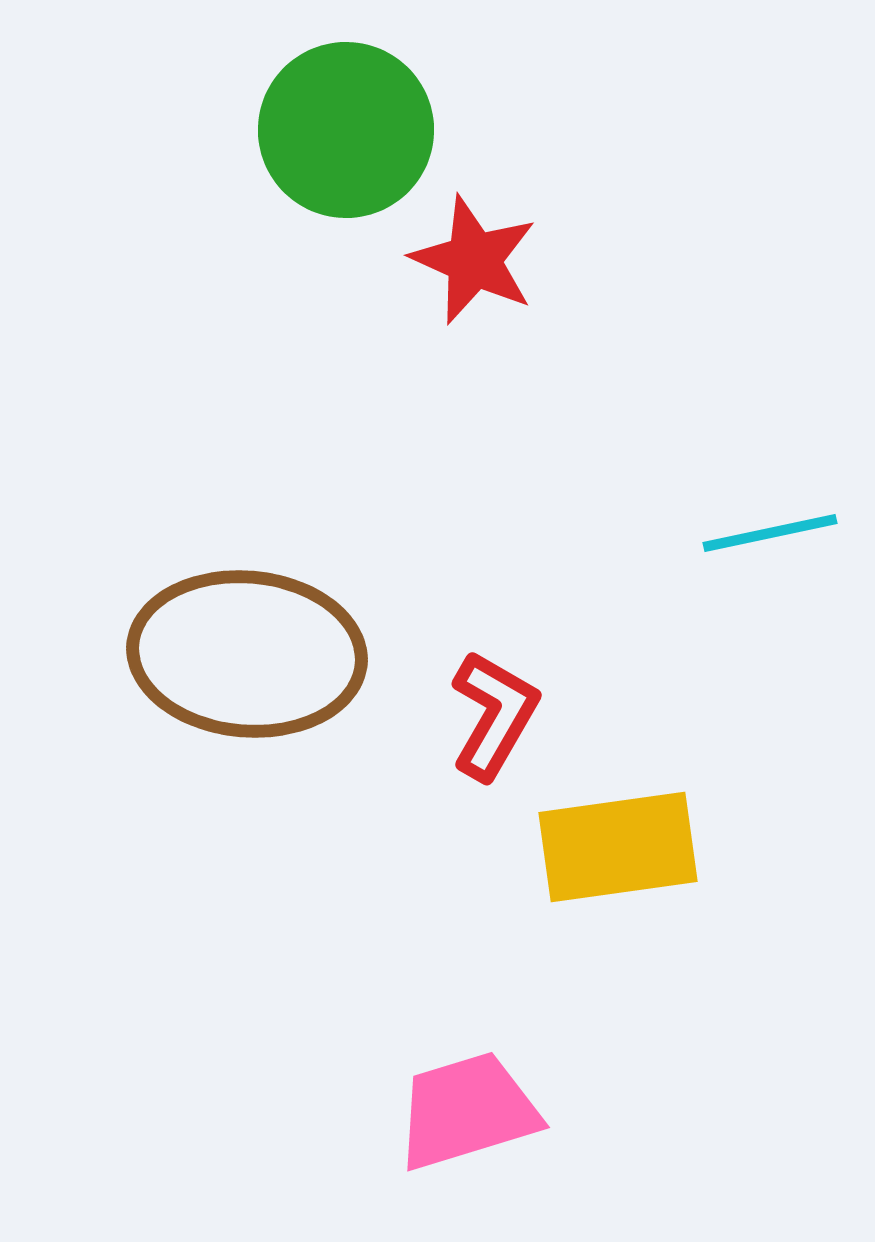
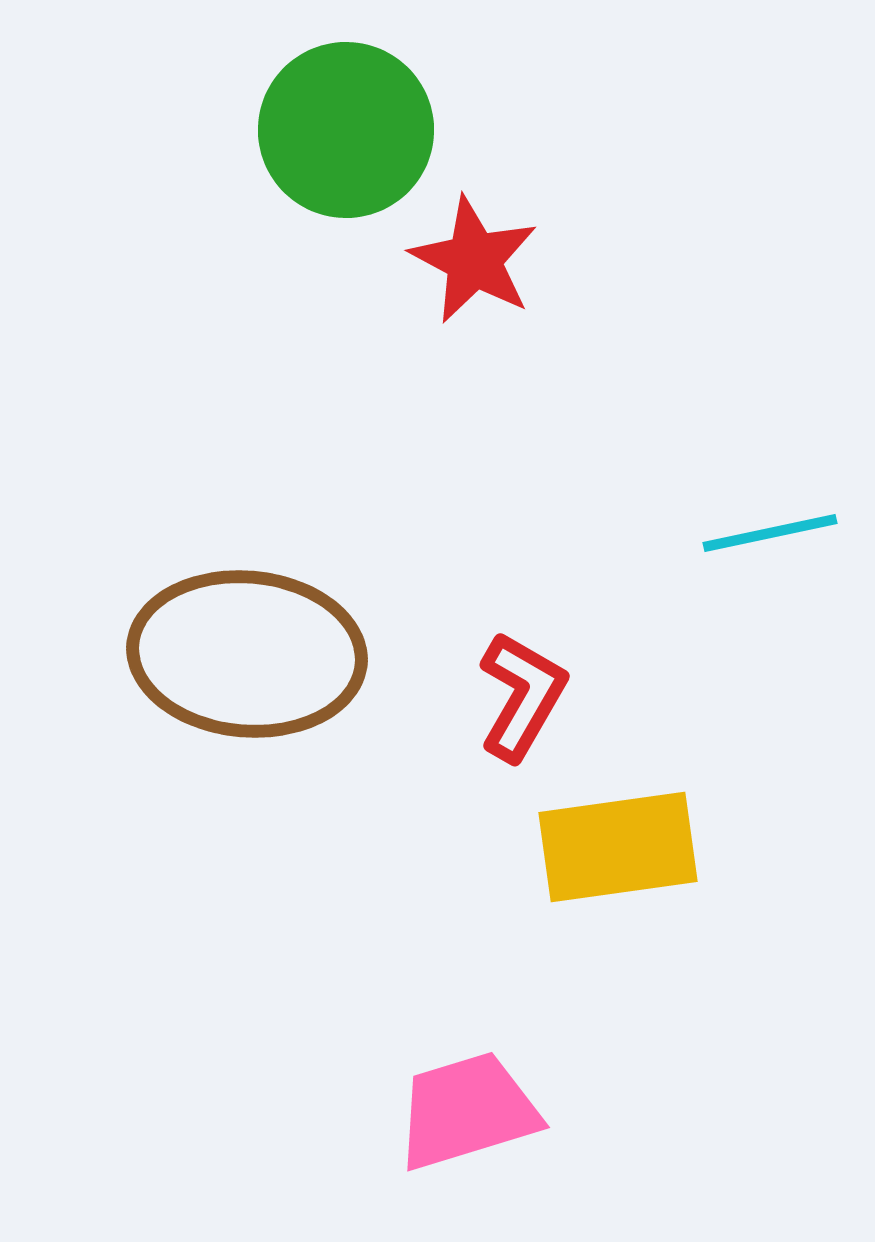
red star: rotated 4 degrees clockwise
red L-shape: moved 28 px right, 19 px up
